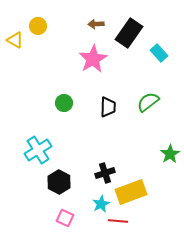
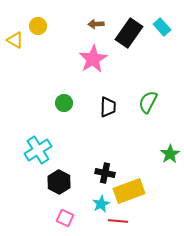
cyan rectangle: moved 3 px right, 26 px up
green semicircle: rotated 25 degrees counterclockwise
black cross: rotated 30 degrees clockwise
yellow rectangle: moved 2 px left, 1 px up
